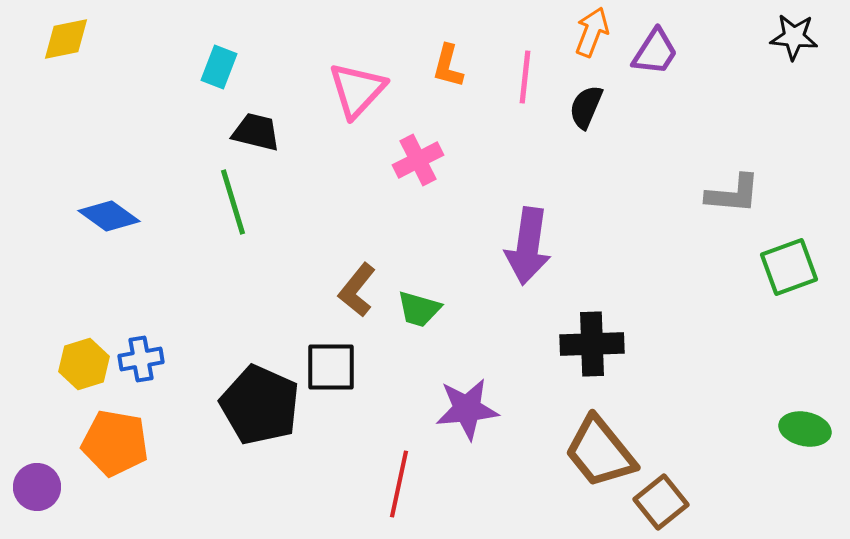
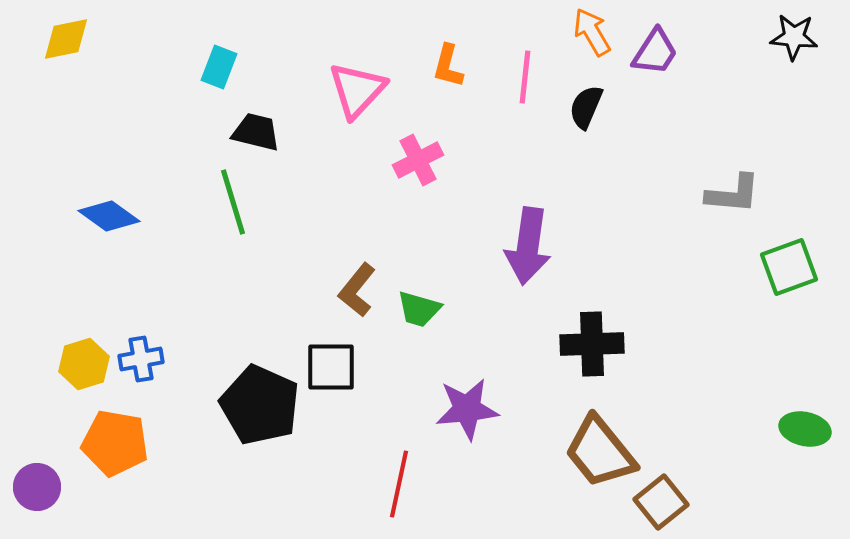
orange arrow: rotated 51 degrees counterclockwise
